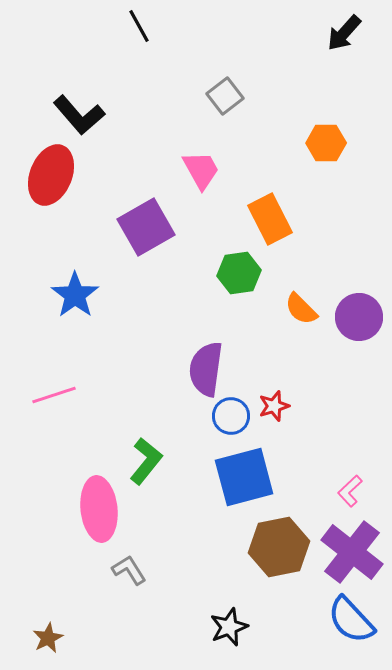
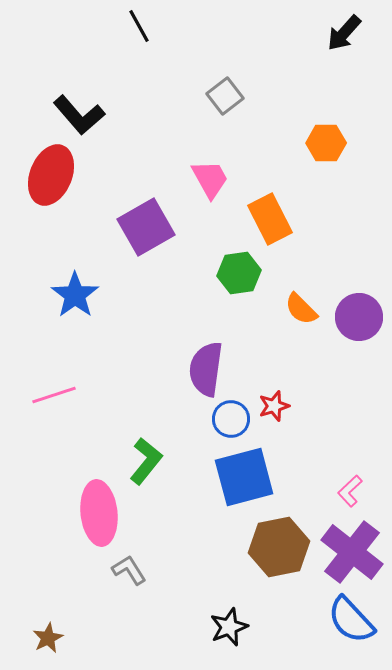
pink trapezoid: moved 9 px right, 9 px down
blue circle: moved 3 px down
pink ellipse: moved 4 px down
